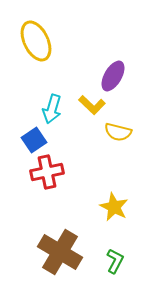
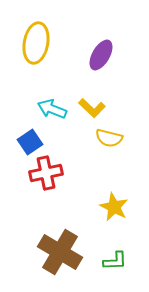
yellow ellipse: moved 2 px down; rotated 36 degrees clockwise
purple ellipse: moved 12 px left, 21 px up
yellow L-shape: moved 3 px down
cyan arrow: rotated 96 degrees clockwise
yellow semicircle: moved 9 px left, 6 px down
blue square: moved 4 px left, 2 px down
red cross: moved 1 px left, 1 px down
green L-shape: rotated 60 degrees clockwise
